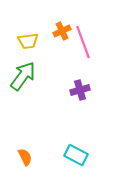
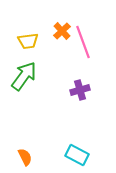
orange cross: rotated 18 degrees counterclockwise
green arrow: moved 1 px right
cyan rectangle: moved 1 px right
